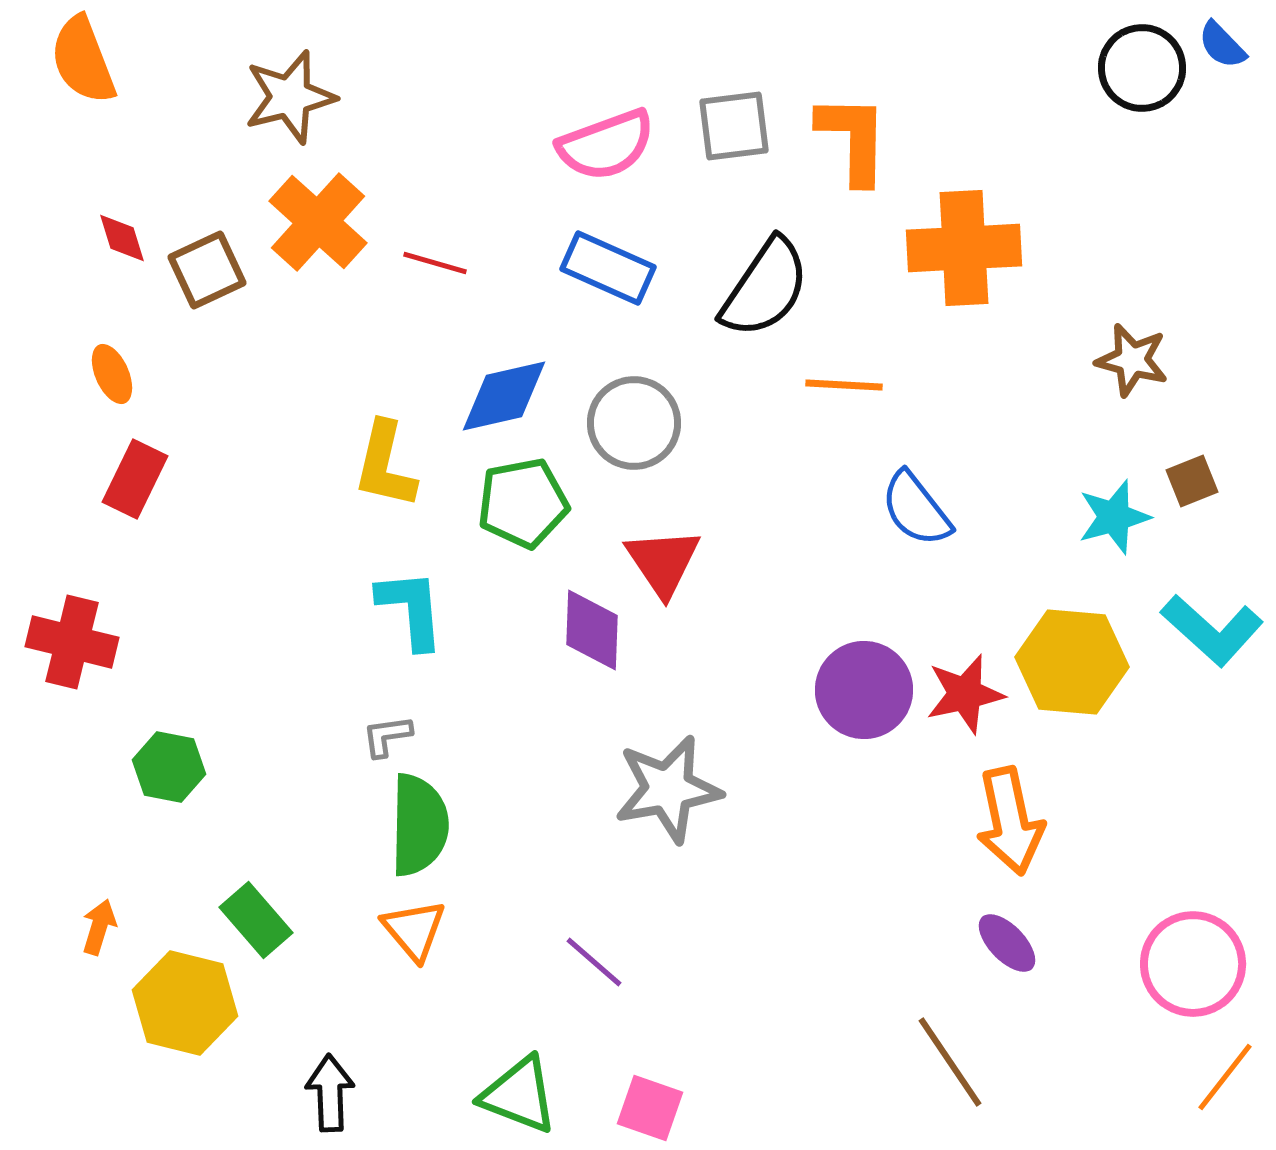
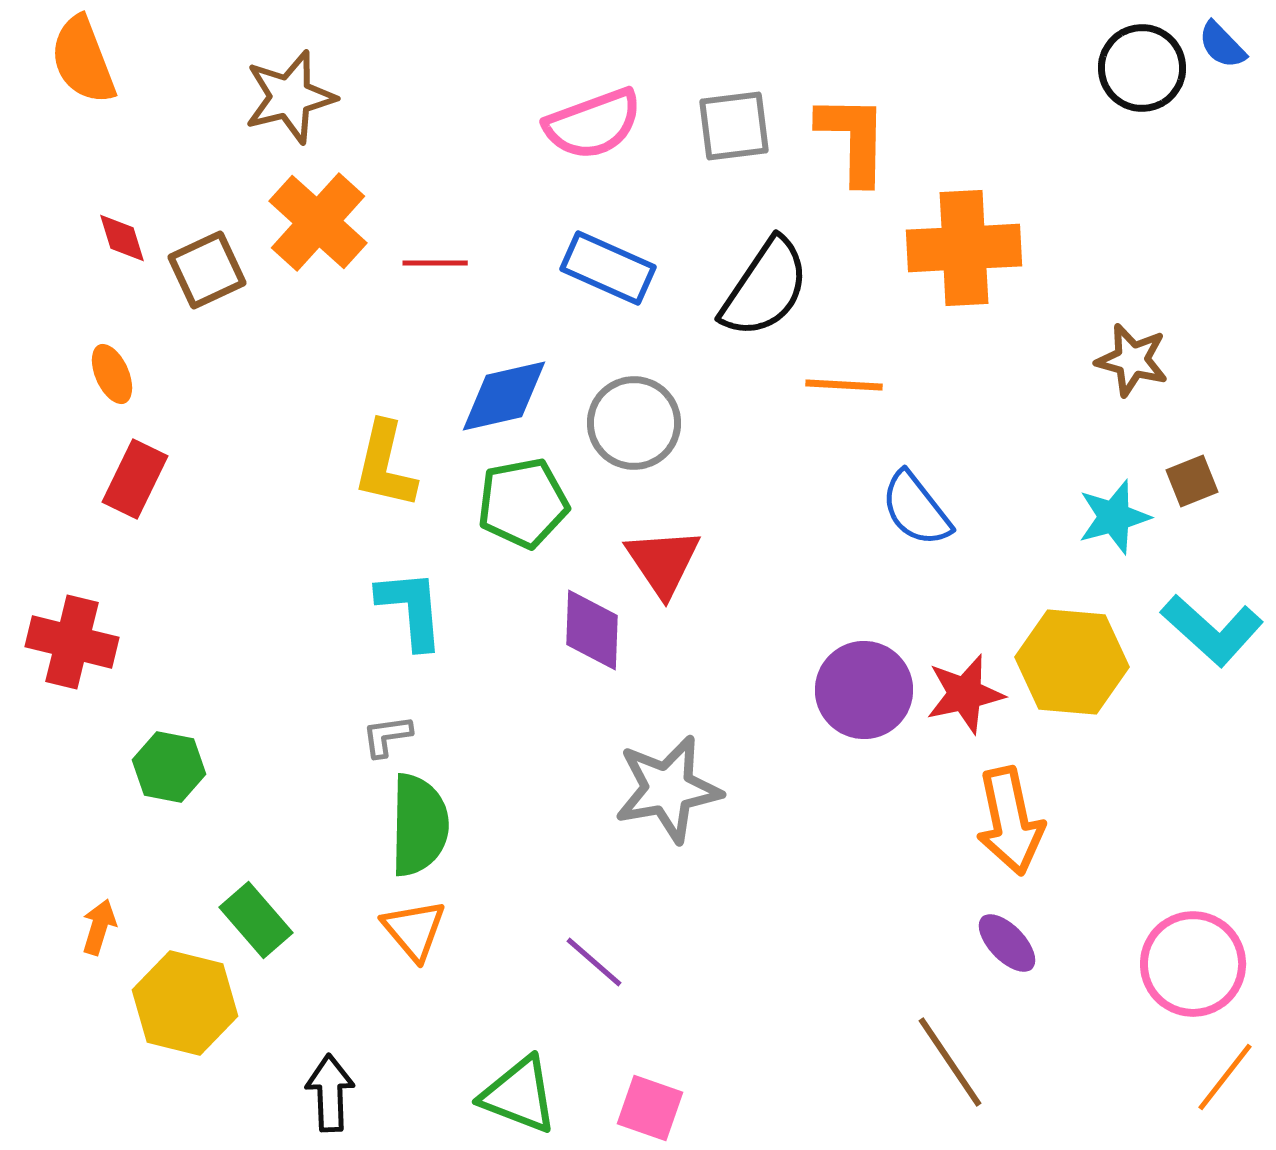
pink semicircle at (606, 145): moved 13 px left, 21 px up
red line at (435, 263): rotated 16 degrees counterclockwise
